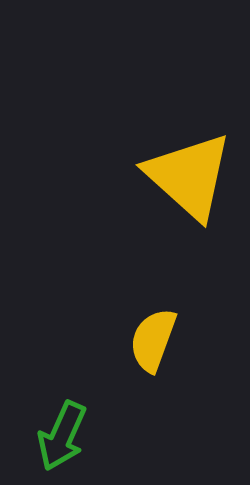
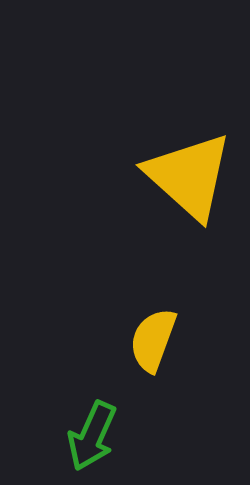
green arrow: moved 30 px right
